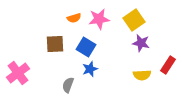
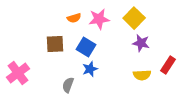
yellow square: moved 2 px up; rotated 10 degrees counterclockwise
